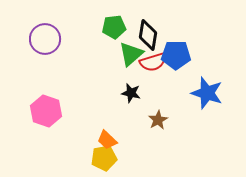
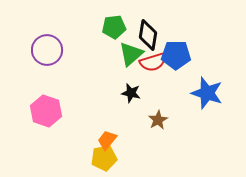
purple circle: moved 2 px right, 11 px down
orange trapezoid: rotated 85 degrees clockwise
